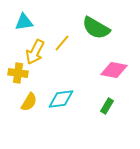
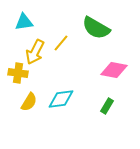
yellow line: moved 1 px left
